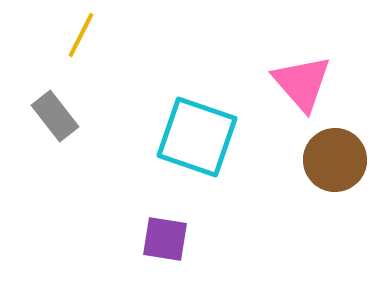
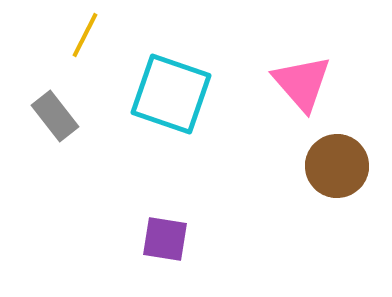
yellow line: moved 4 px right
cyan square: moved 26 px left, 43 px up
brown circle: moved 2 px right, 6 px down
